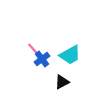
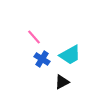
pink line: moved 13 px up
blue cross: rotated 21 degrees counterclockwise
